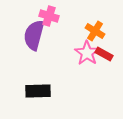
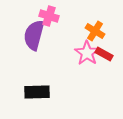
black rectangle: moved 1 px left, 1 px down
